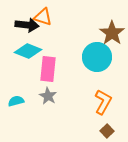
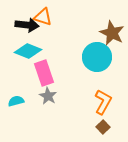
brown star: rotated 10 degrees counterclockwise
pink rectangle: moved 4 px left, 4 px down; rotated 25 degrees counterclockwise
brown square: moved 4 px left, 4 px up
